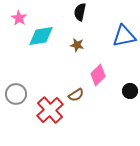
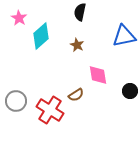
cyan diamond: rotated 32 degrees counterclockwise
brown star: rotated 16 degrees clockwise
pink diamond: rotated 55 degrees counterclockwise
gray circle: moved 7 px down
red cross: rotated 16 degrees counterclockwise
